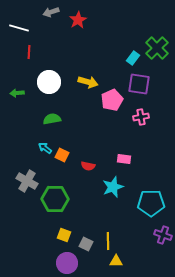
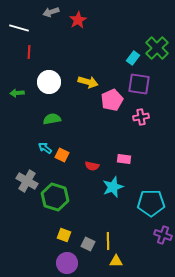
red semicircle: moved 4 px right
green hexagon: moved 2 px up; rotated 16 degrees clockwise
gray square: moved 2 px right
